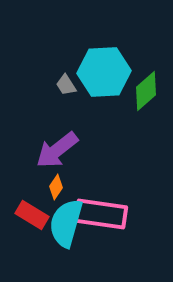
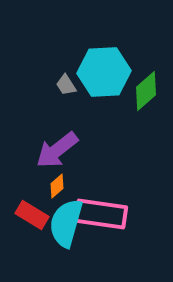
orange diamond: moved 1 px right, 1 px up; rotated 15 degrees clockwise
